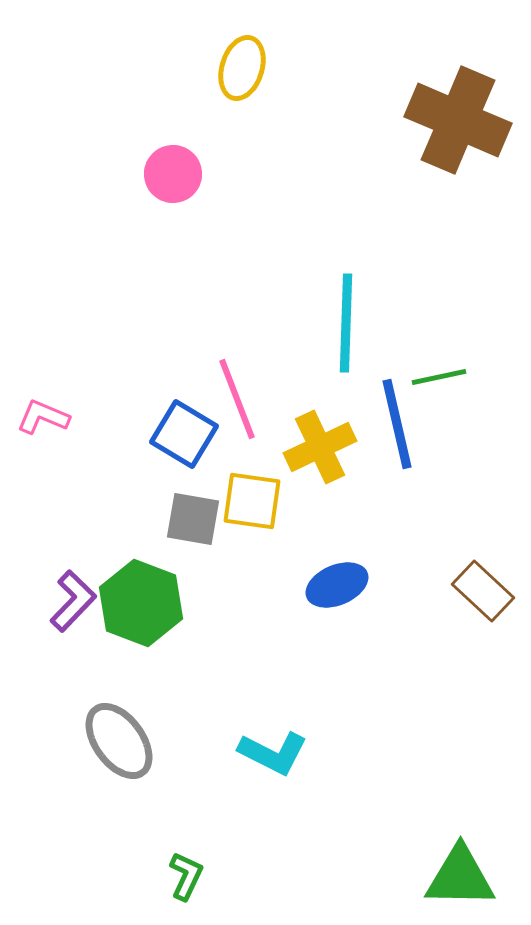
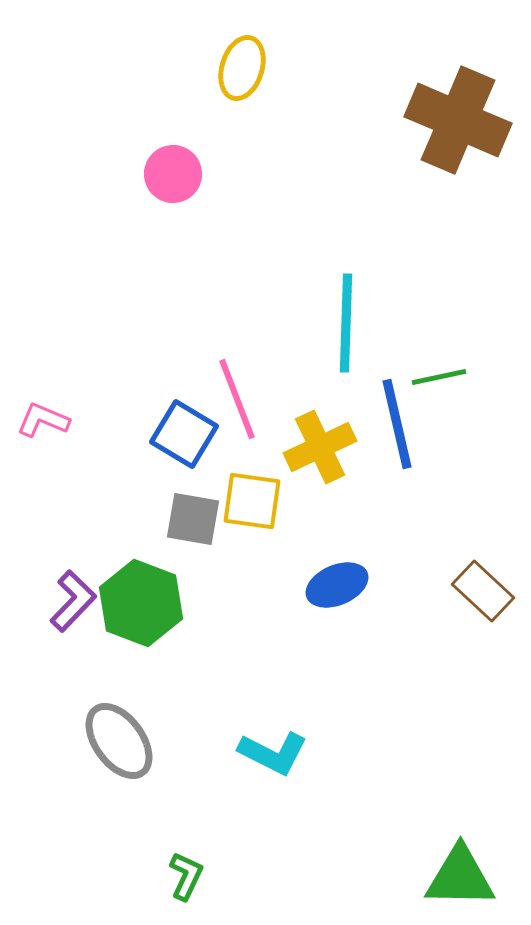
pink L-shape: moved 3 px down
